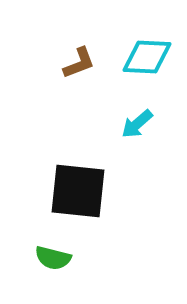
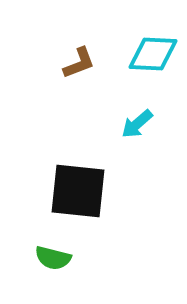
cyan diamond: moved 6 px right, 3 px up
